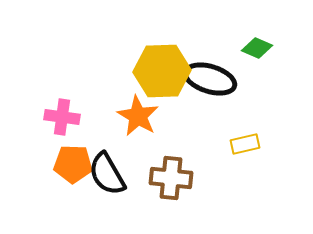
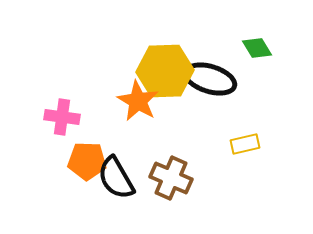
green diamond: rotated 36 degrees clockwise
yellow hexagon: moved 3 px right
orange star: moved 15 px up
orange pentagon: moved 14 px right, 3 px up
black semicircle: moved 9 px right, 4 px down
brown cross: rotated 18 degrees clockwise
